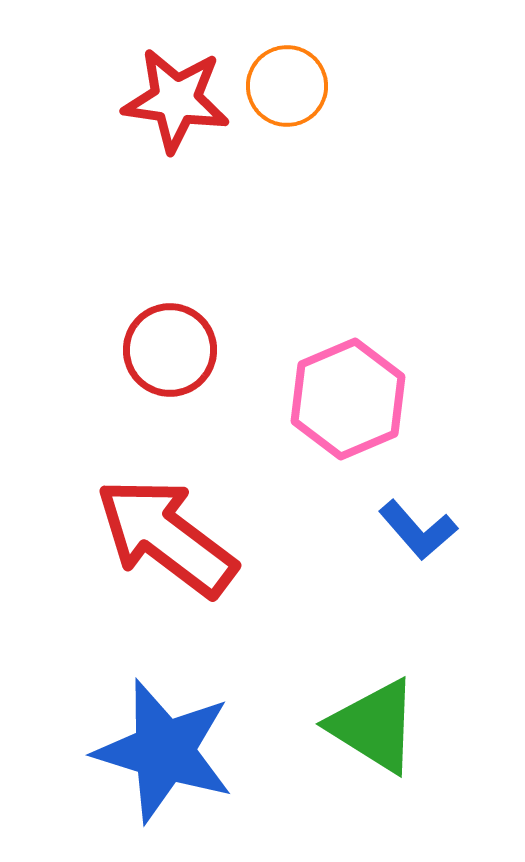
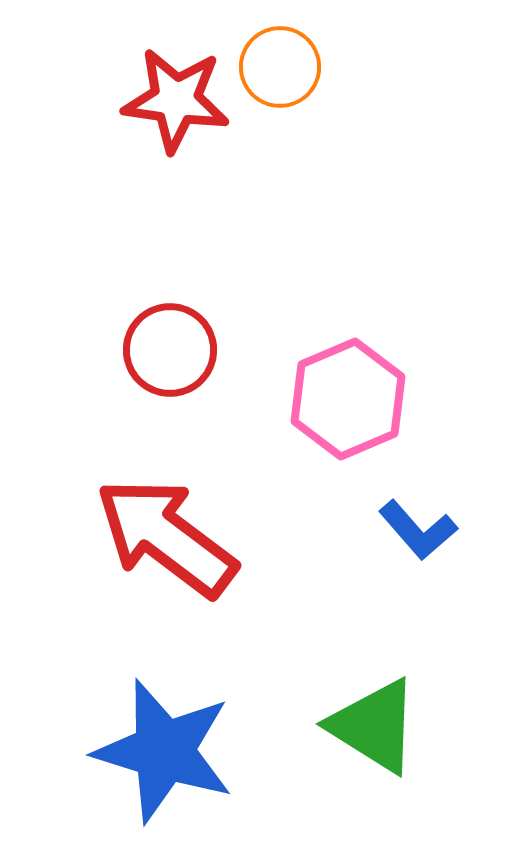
orange circle: moved 7 px left, 19 px up
